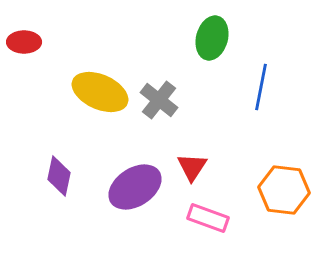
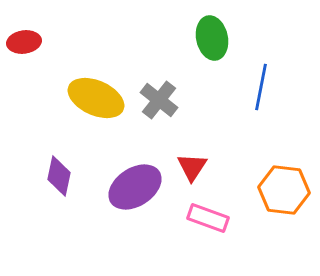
green ellipse: rotated 27 degrees counterclockwise
red ellipse: rotated 8 degrees counterclockwise
yellow ellipse: moved 4 px left, 6 px down
